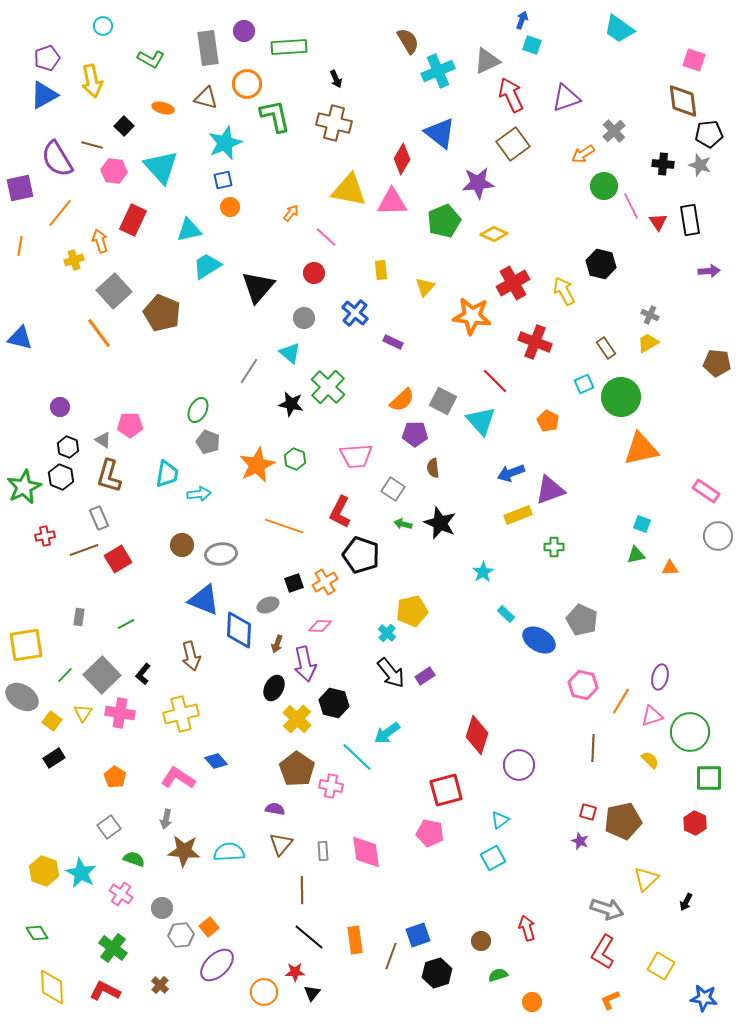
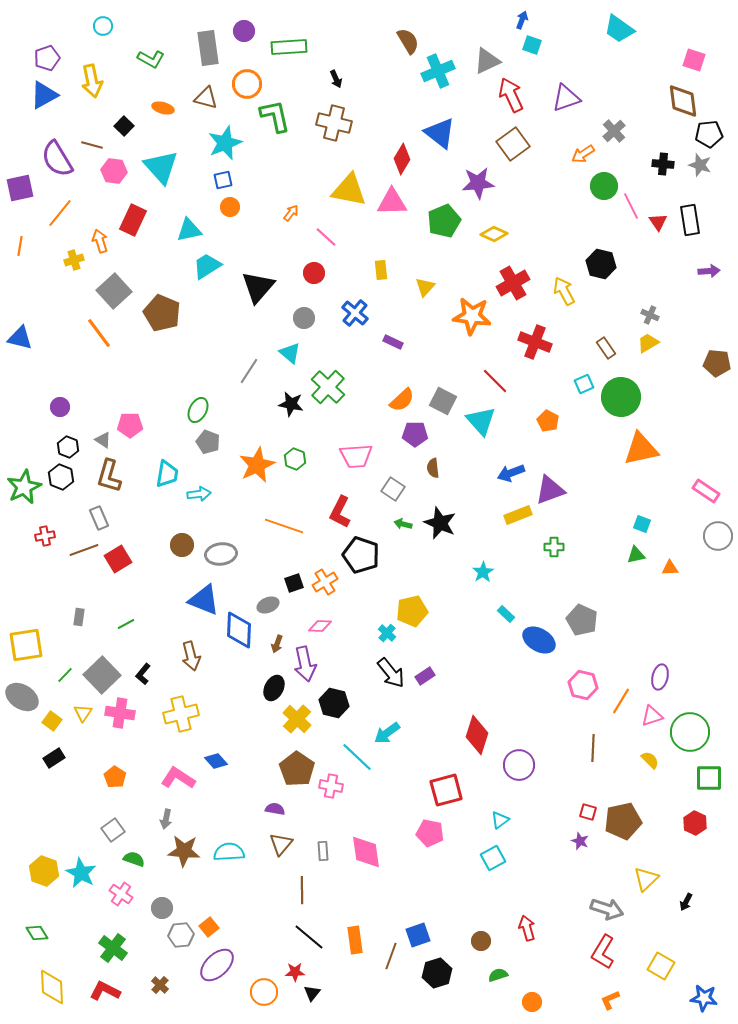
gray square at (109, 827): moved 4 px right, 3 px down
